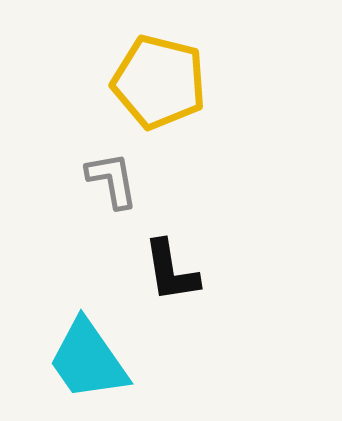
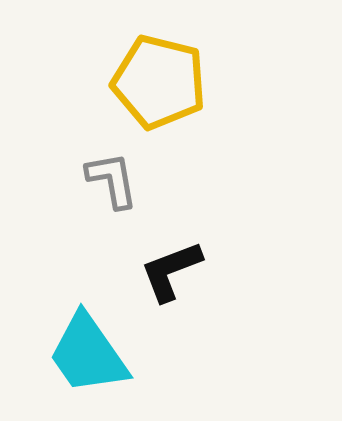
black L-shape: rotated 78 degrees clockwise
cyan trapezoid: moved 6 px up
